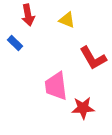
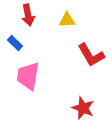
yellow triangle: rotated 24 degrees counterclockwise
red L-shape: moved 2 px left, 3 px up
pink trapezoid: moved 28 px left, 10 px up; rotated 16 degrees clockwise
red star: rotated 25 degrees clockwise
